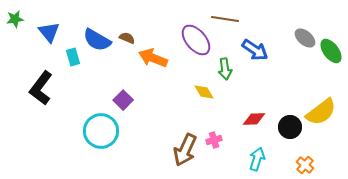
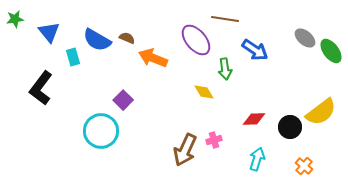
orange cross: moved 1 px left, 1 px down
